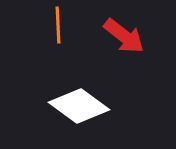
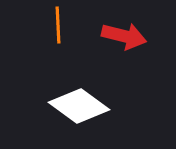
red arrow: rotated 24 degrees counterclockwise
